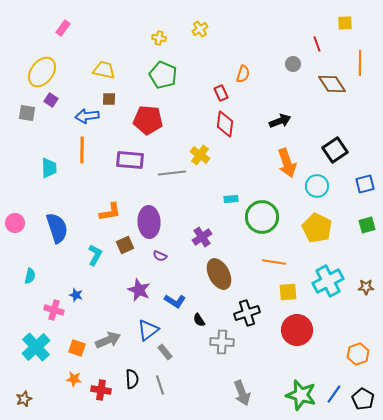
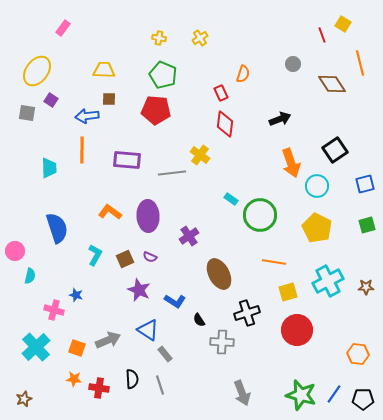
yellow square at (345, 23): moved 2 px left, 1 px down; rotated 35 degrees clockwise
yellow cross at (200, 29): moved 9 px down
red line at (317, 44): moved 5 px right, 9 px up
orange line at (360, 63): rotated 15 degrees counterclockwise
yellow trapezoid at (104, 70): rotated 10 degrees counterclockwise
yellow ellipse at (42, 72): moved 5 px left, 1 px up
red pentagon at (148, 120): moved 8 px right, 10 px up
black arrow at (280, 121): moved 2 px up
purple rectangle at (130, 160): moved 3 px left
orange arrow at (287, 163): moved 4 px right
cyan rectangle at (231, 199): rotated 40 degrees clockwise
orange L-shape at (110, 212): rotated 135 degrees counterclockwise
green circle at (262, 217): moved 2 px left, 2 px up
purple ellipse at (149, 222): moved 1 px left, 6 px up
pink circle at (15, 223): moved 28 px down
purple cross at (202, 237): moved 13 px left, 1 px up
brown square at (125, 245): moved 14 px down
purple semicircle at (160, 256): moved 10 px left, 1 px down
yellow square at (288, 292): rotated 12 degrees counterclockwise
blue triangle at (148, 330): rotated 50 degrees counterclockwise
gray rectangle at (165, 352): moved 2 px down
orange hexagon at (358, 354): rotated 25 degrees clockwise
red cross at (101, 390): moved 2 px left, 2 px up
black pentagon at (363, 399): rotated 30 degrees counterclockwise
